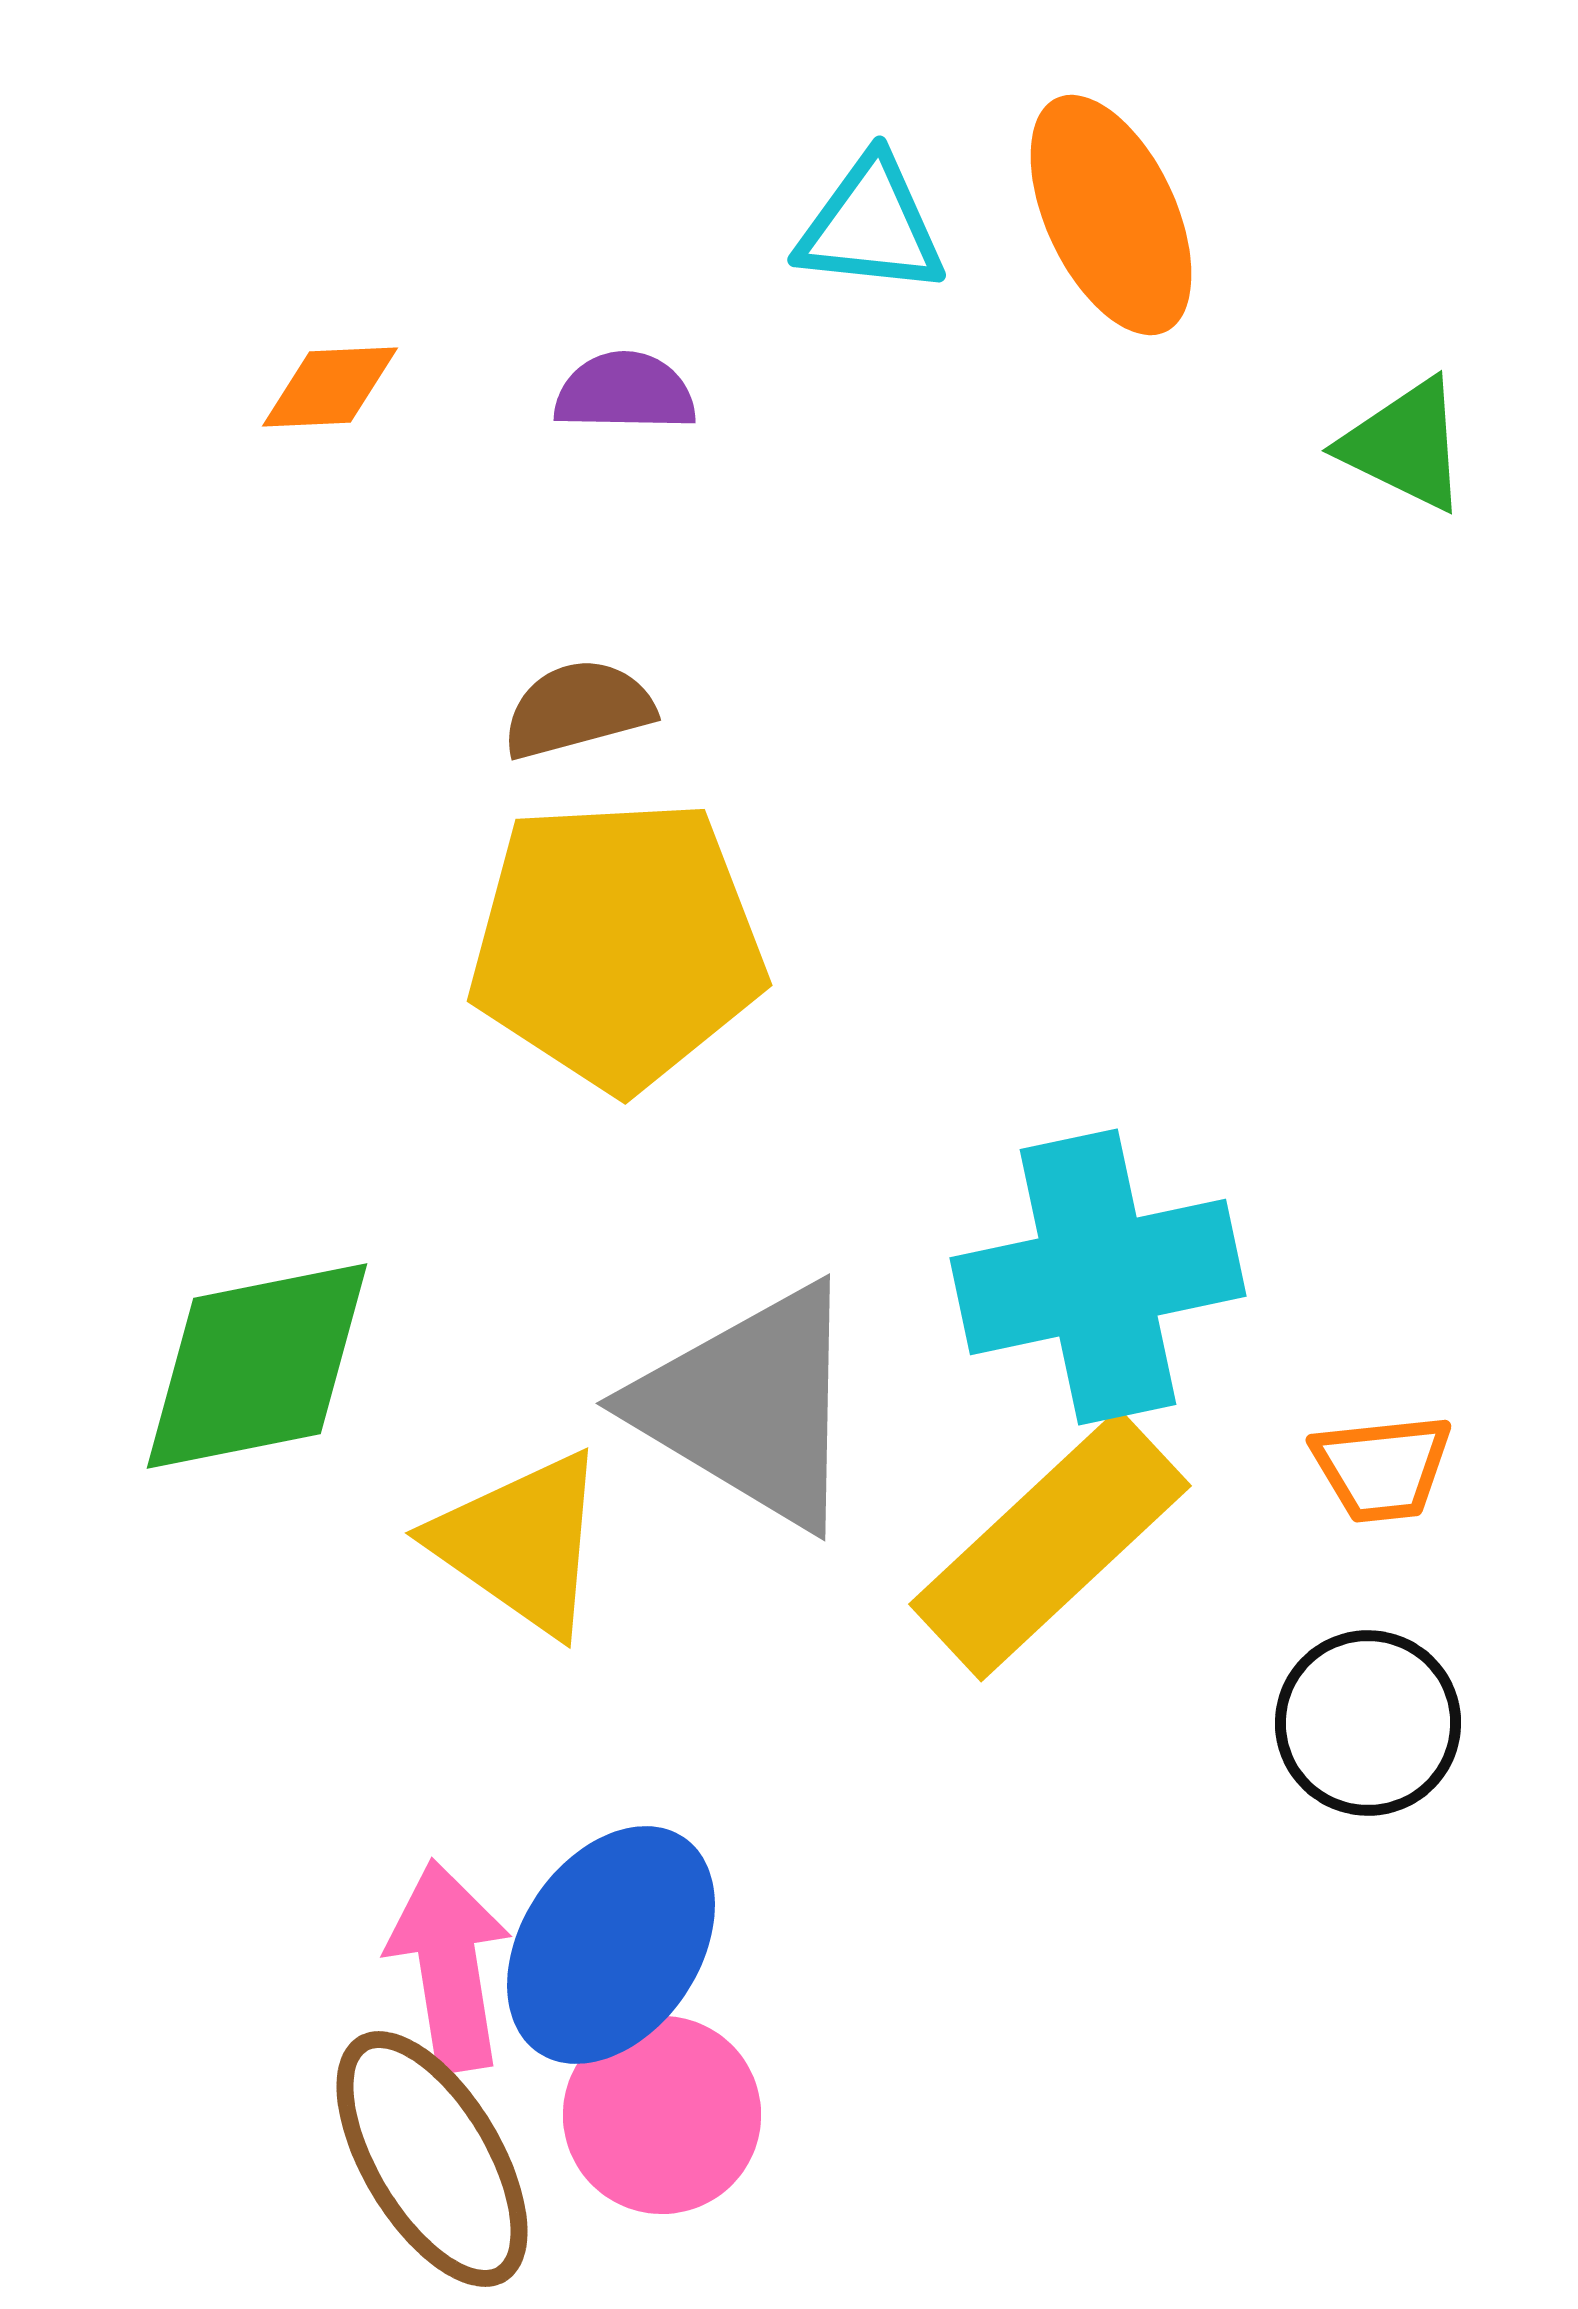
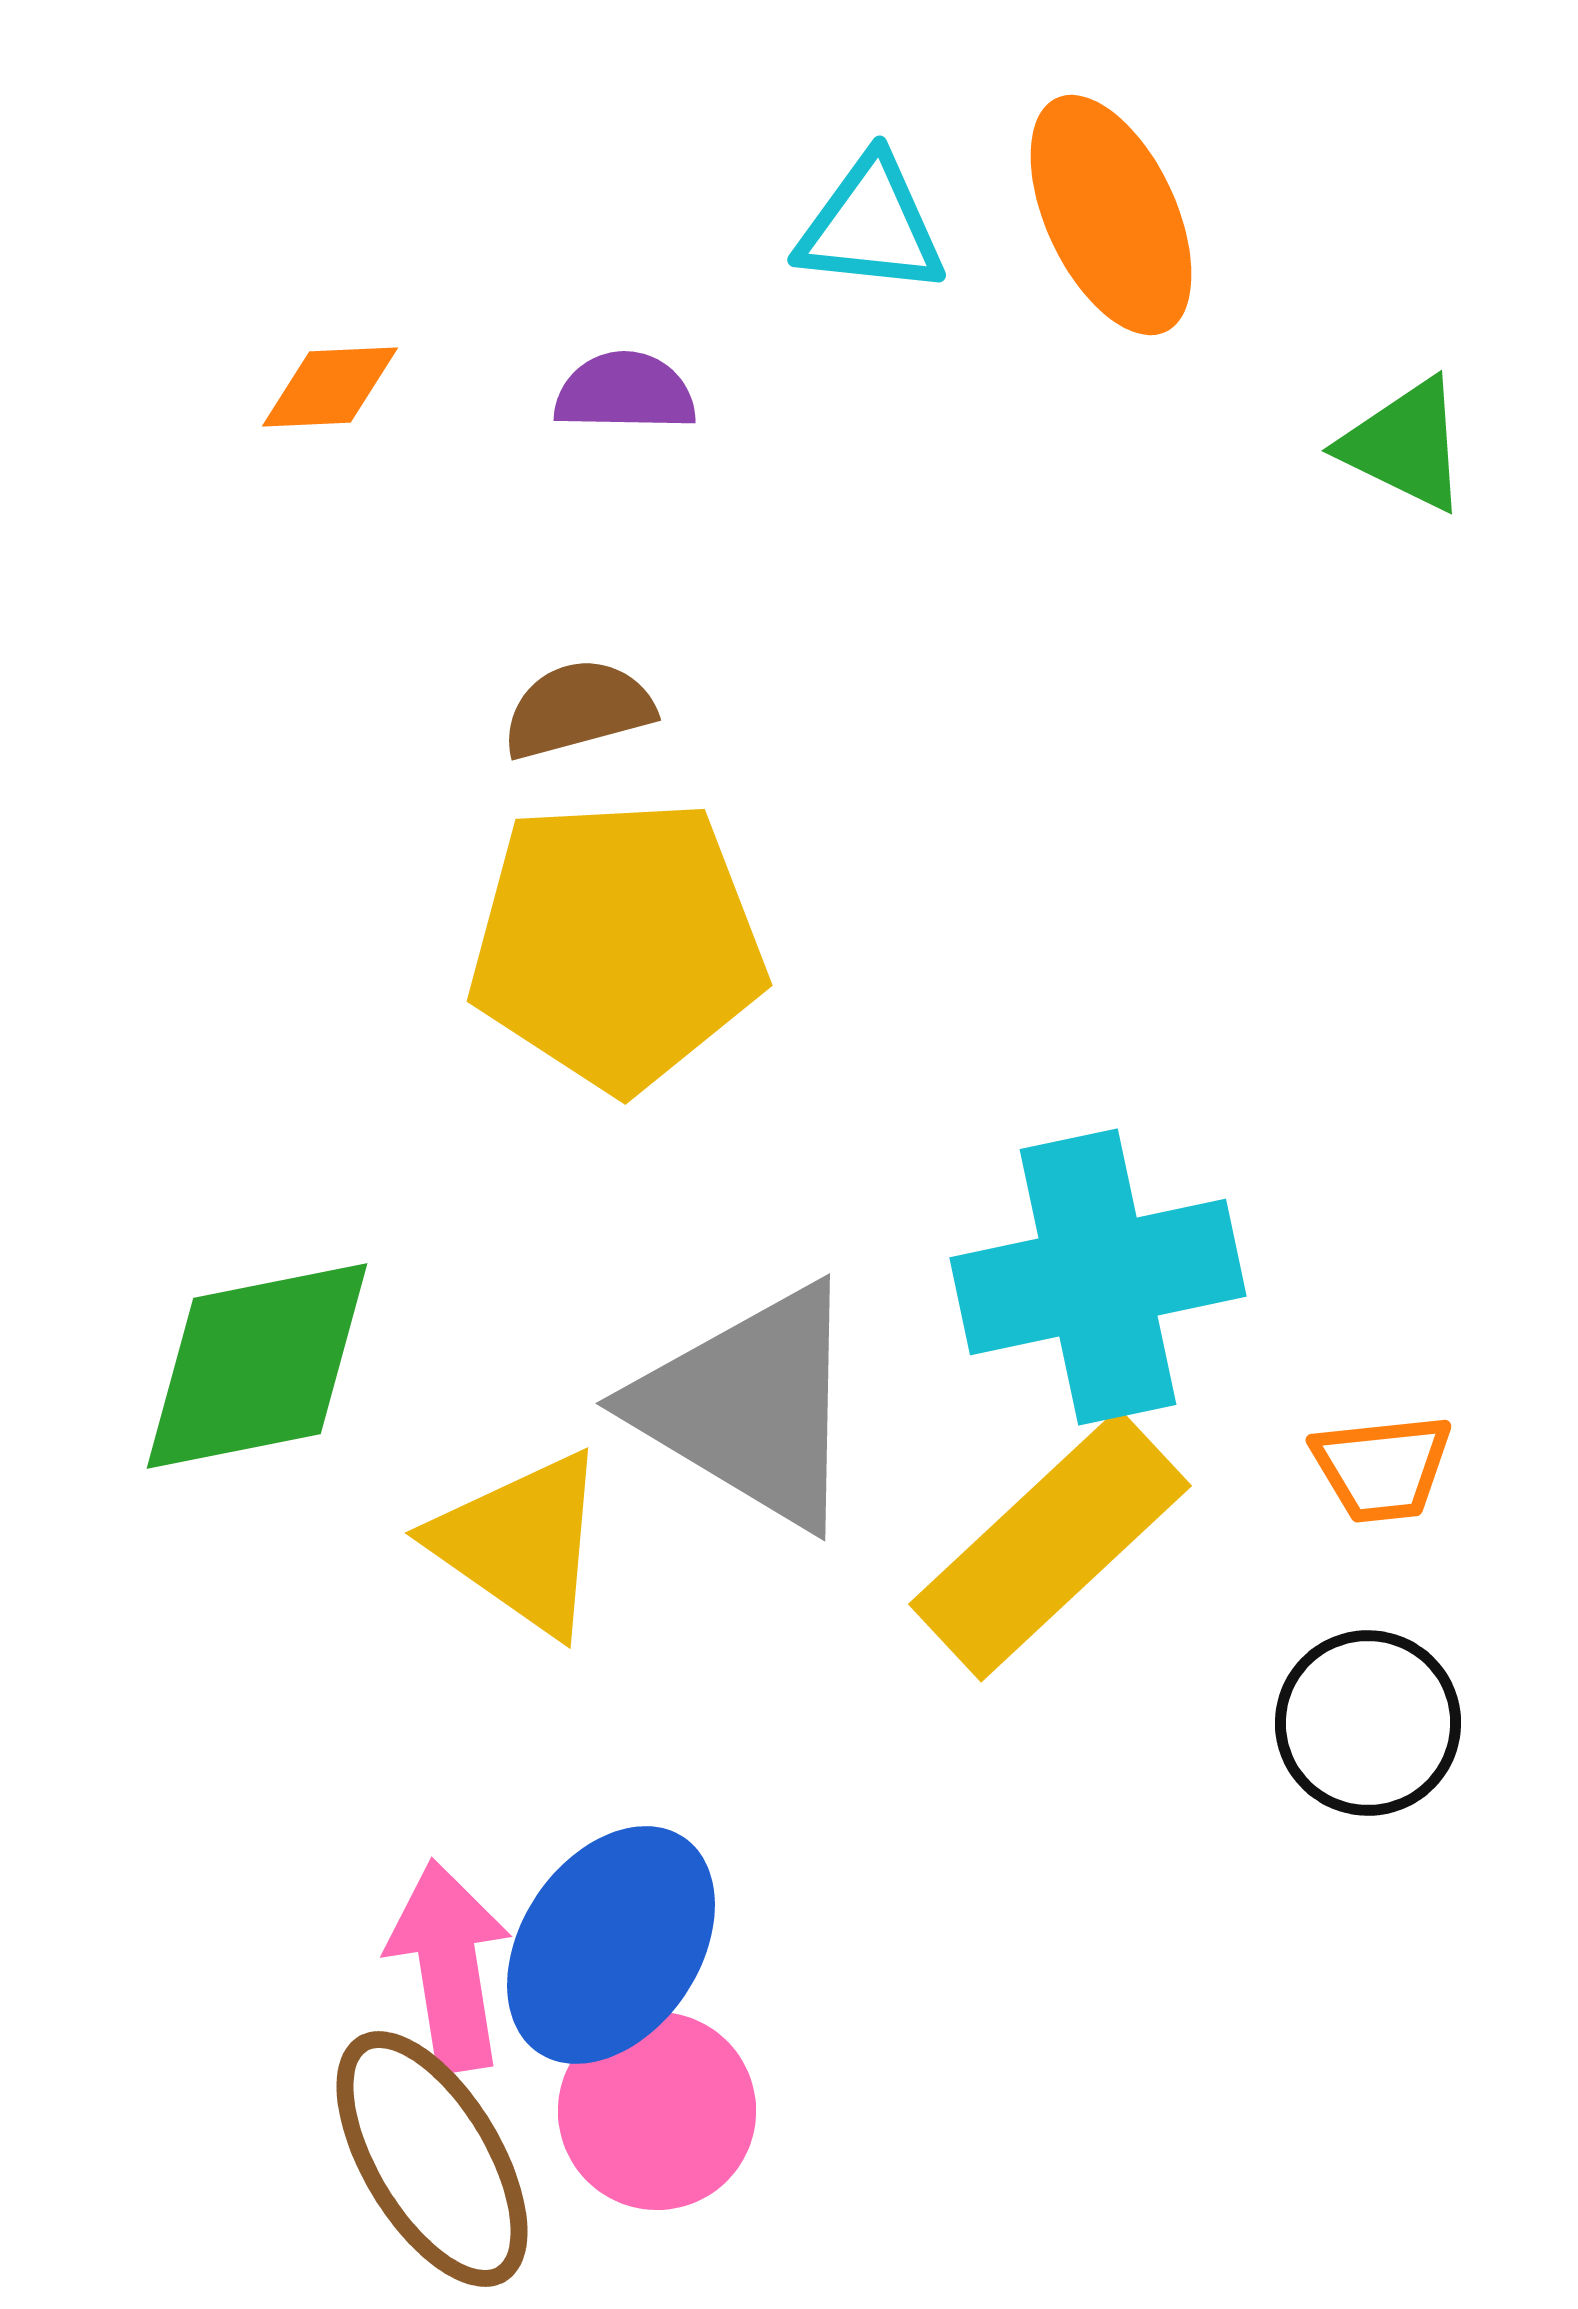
pink circle: moved 5 px left, 4 px up
